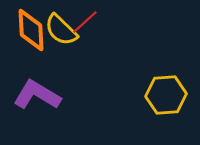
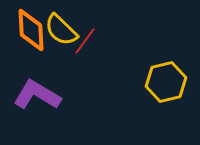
red line: moved 19 px down; rotated 12 degrees counterclockwise
yellow hexagon: moved 13 px up; rotated 9 degrees counterclockwise
